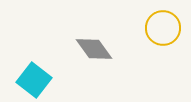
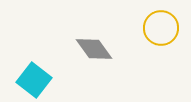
yellow circle: moved 2 px left
